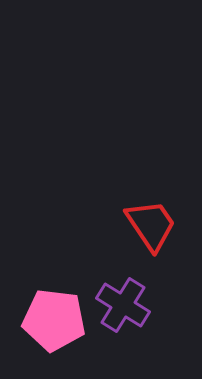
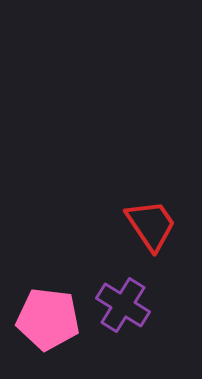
pink pentagon: moved 6 px left, 1 px up
